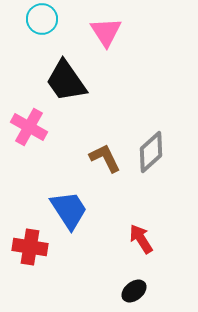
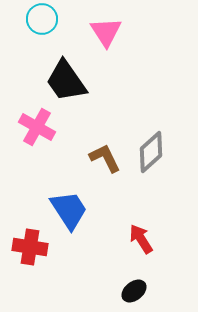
pink cross: moved 8 px right
